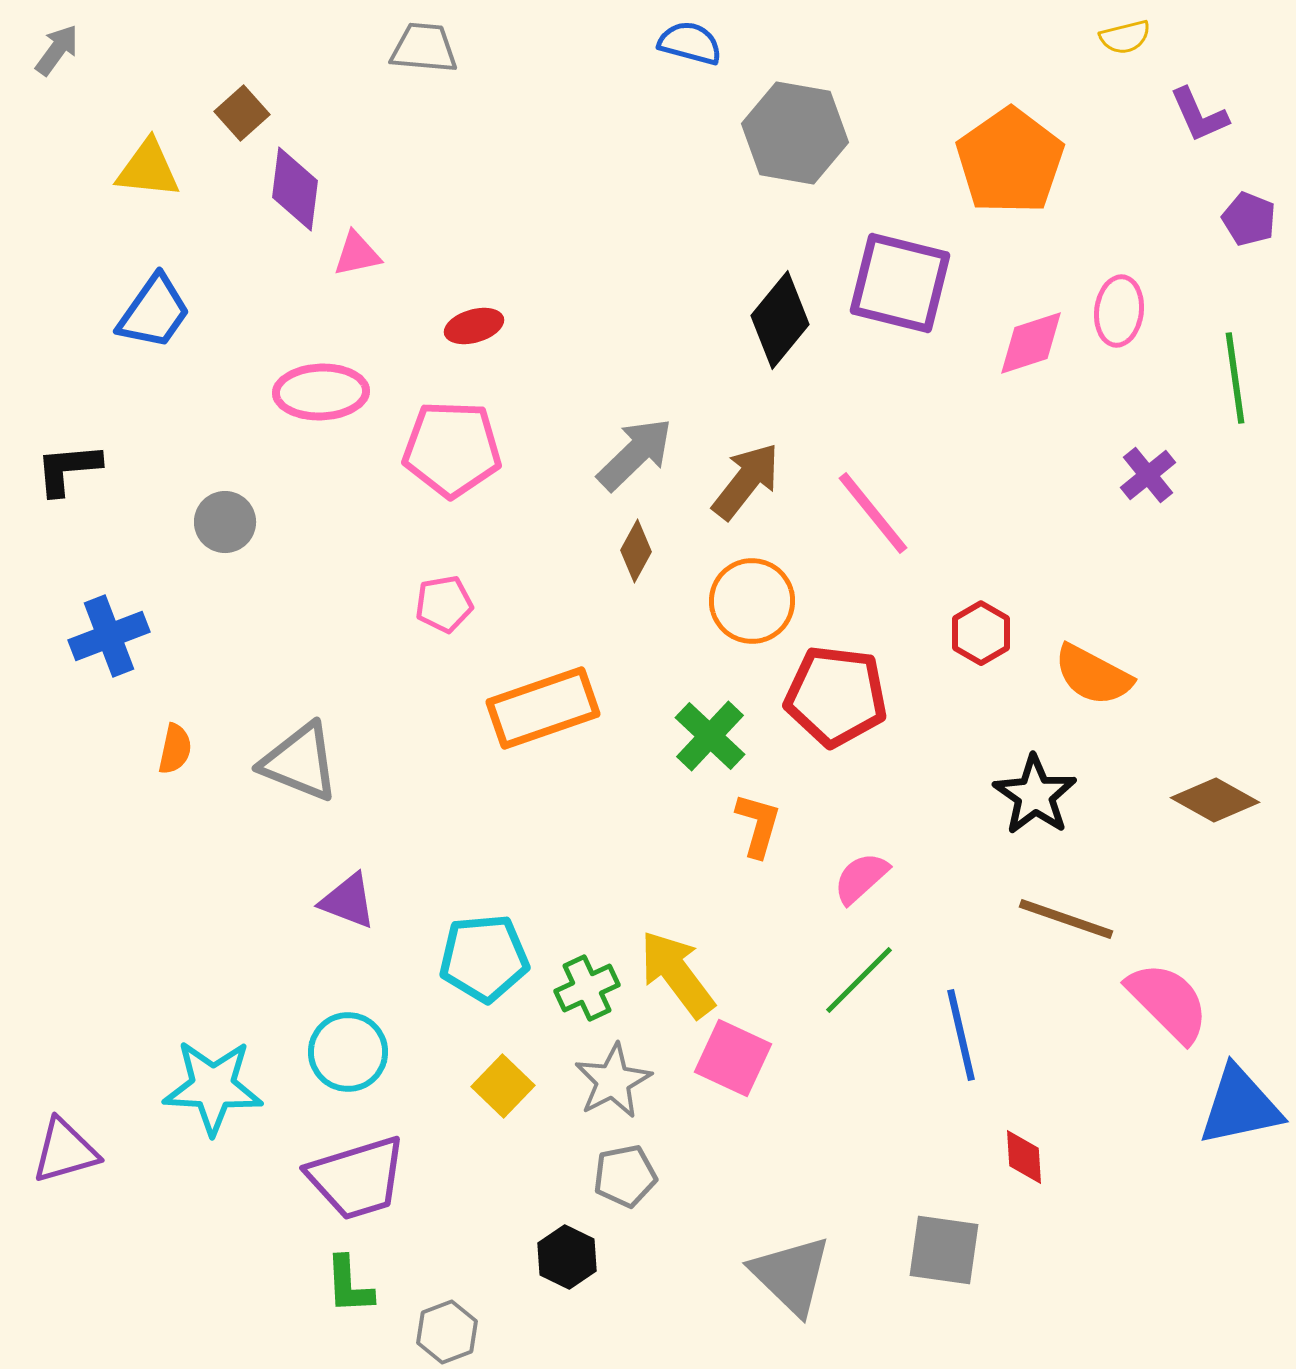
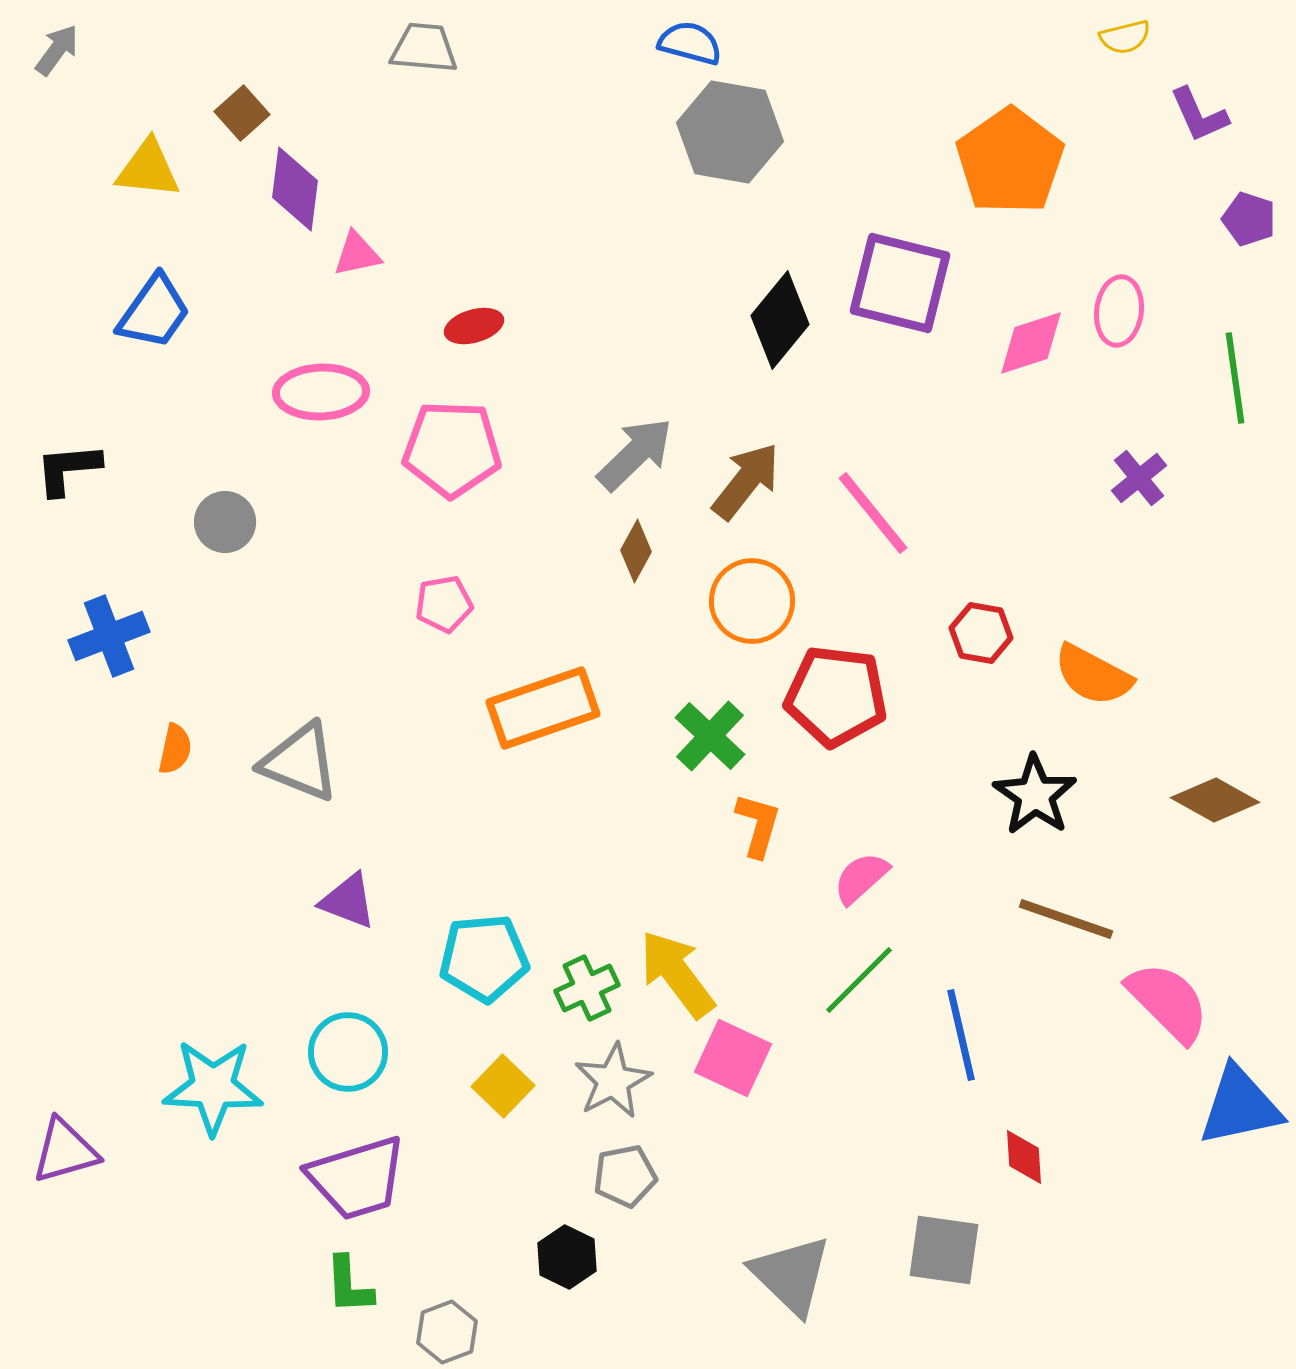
gray hexagon at (795, 133): moved 65 px left, 1 px up
purple pentagon at (1249, 219): rotated 4 degrees counterclockwise
purple cross at (1148, 475): moved 9 px left, 3 px down
red hexagon at (981, 633): rotated 20 degrees counterclockwise
